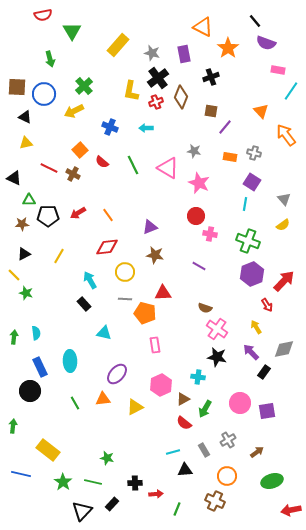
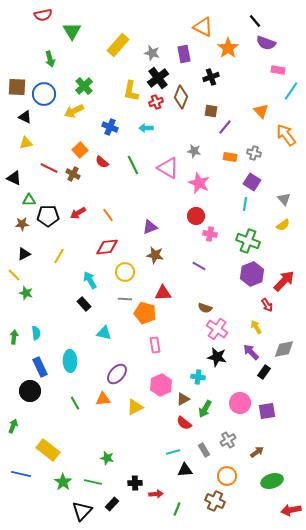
green arrow at (13, 426): rotated 16 degrees clockwise
